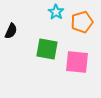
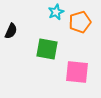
cyan star: rotated 14 degrees clockwise
orange pentagon: moved 2 px left
pink square: moved 10 px down
